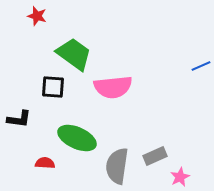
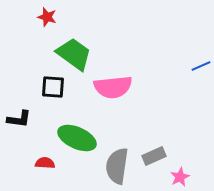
red star: moved 10 px right, 1 px down
gray rectangle: moved 1 px left
